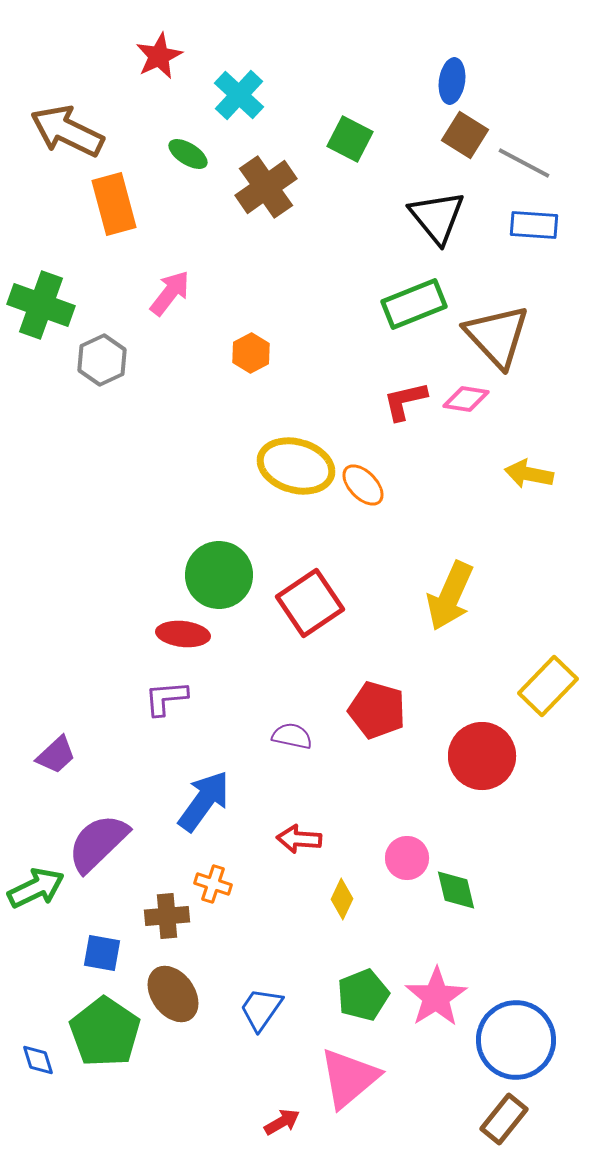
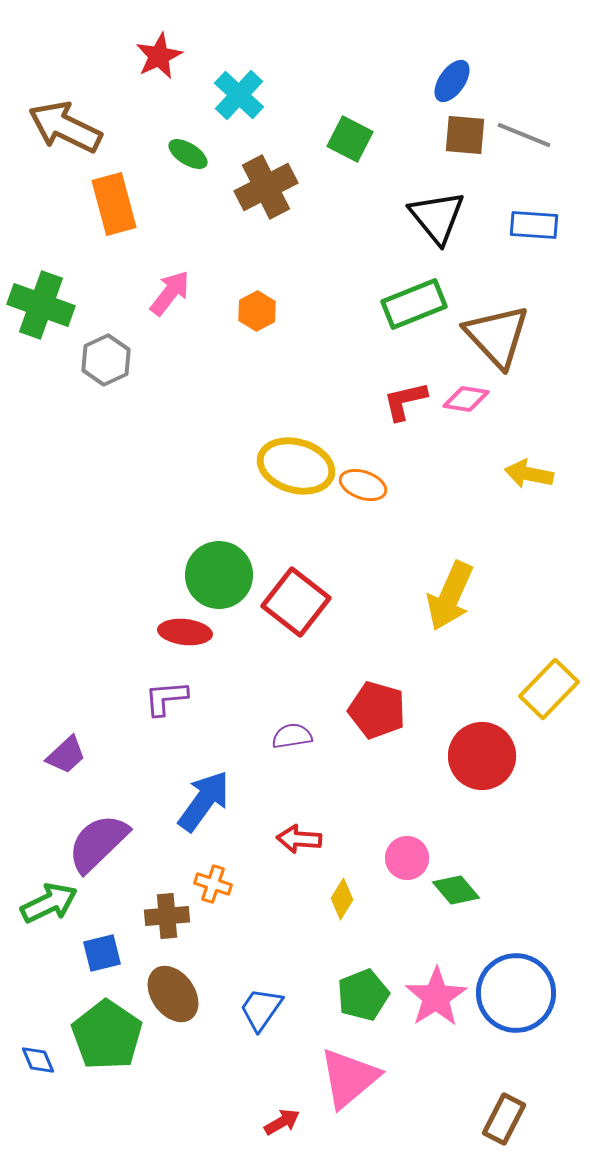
blue ellipse at (452, 81): rotated 27 degrees clockwise
brown arrow at (67, 131): moved 2 px left, 4 px up
brown square at (465, 135): rotated 27 degrees counterclockwise
gray line at (524, 163): moved 28 px up; rotated 6 degrees counterclockwise
brown cross at (266, 187): rotated 8 degrees clockwise
orange hexagon at (251, 353): moved 6 px right, 42 px up
gray hexagon at (102, 360): moved 4 px right
orange ellipse at (363, 485): rotated 27 degrees counterclockwise
red square at (310, 603): moved 14 px left, 1 px up; rotated 18 degrees counterclockwise
red ellipse at (183, 634): moved 2 px right, 2 px up
yellow rectangle at (548, 686): moved 1 px right, 3 px down
purple semicircle at (292, 736): rotated 21 degrees counterclockwise
purple trapezoid at (56, 755): moved 10 px right
green arrow at (36, 888): moved 13 px right, 15 px down
green diamond at (456, 890): rotated 27 degrees counterclockwise
yellow diamond at (342, 899): rotated 6 degrees clockwise
blue square at (102, 953): rotated 24 degrees counterclockwise
green pentagon at (105, 1032): moved 2 px right, 3 px down
blue circle at (516, 1040): moved 47 px up
blue diamond at (38, 1060): rotated 6 degrees counterclockwise
brown rectangle at (504, 1119): rotated 12 degrees counterclockwise
